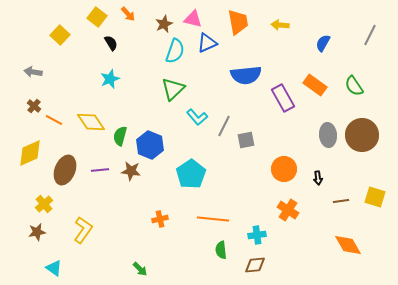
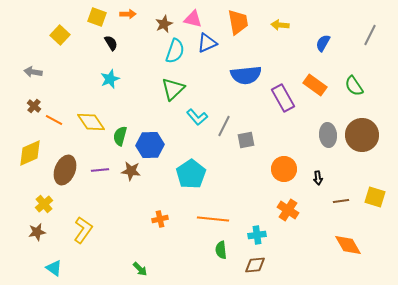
orange arrow at (128, 14): rotated 49 degrees counterclockwise
yellow square at (97, 17): rotated 18 degrees counterclockwise
blue hexagon at (150, 145): rotated 24 degrees counterclockwise
